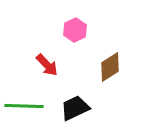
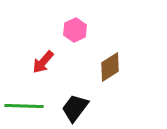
red arrow: moved 4 px left, 3 px up; rotated 85 degrees clockwise
black trapezoid: rotated 28 degrees counterclockwise
